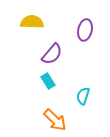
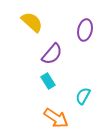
yellow semicircle: rotated 40 degrees clockwise
cyan semicircle: rotated 12 degrees clockwise
orange arrow: moved 1 px right, 2 px up; rotated 10 degrees counterclockwise
